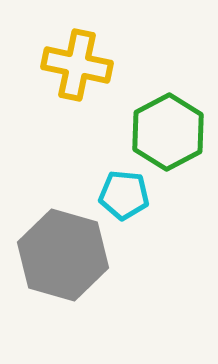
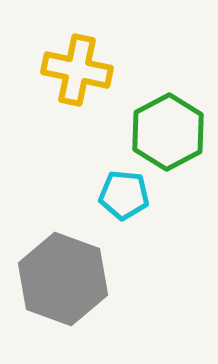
yellow cross: moved 5 px down
gray hexagon: moved 24 px down; rotated 4 degrees clockwise
